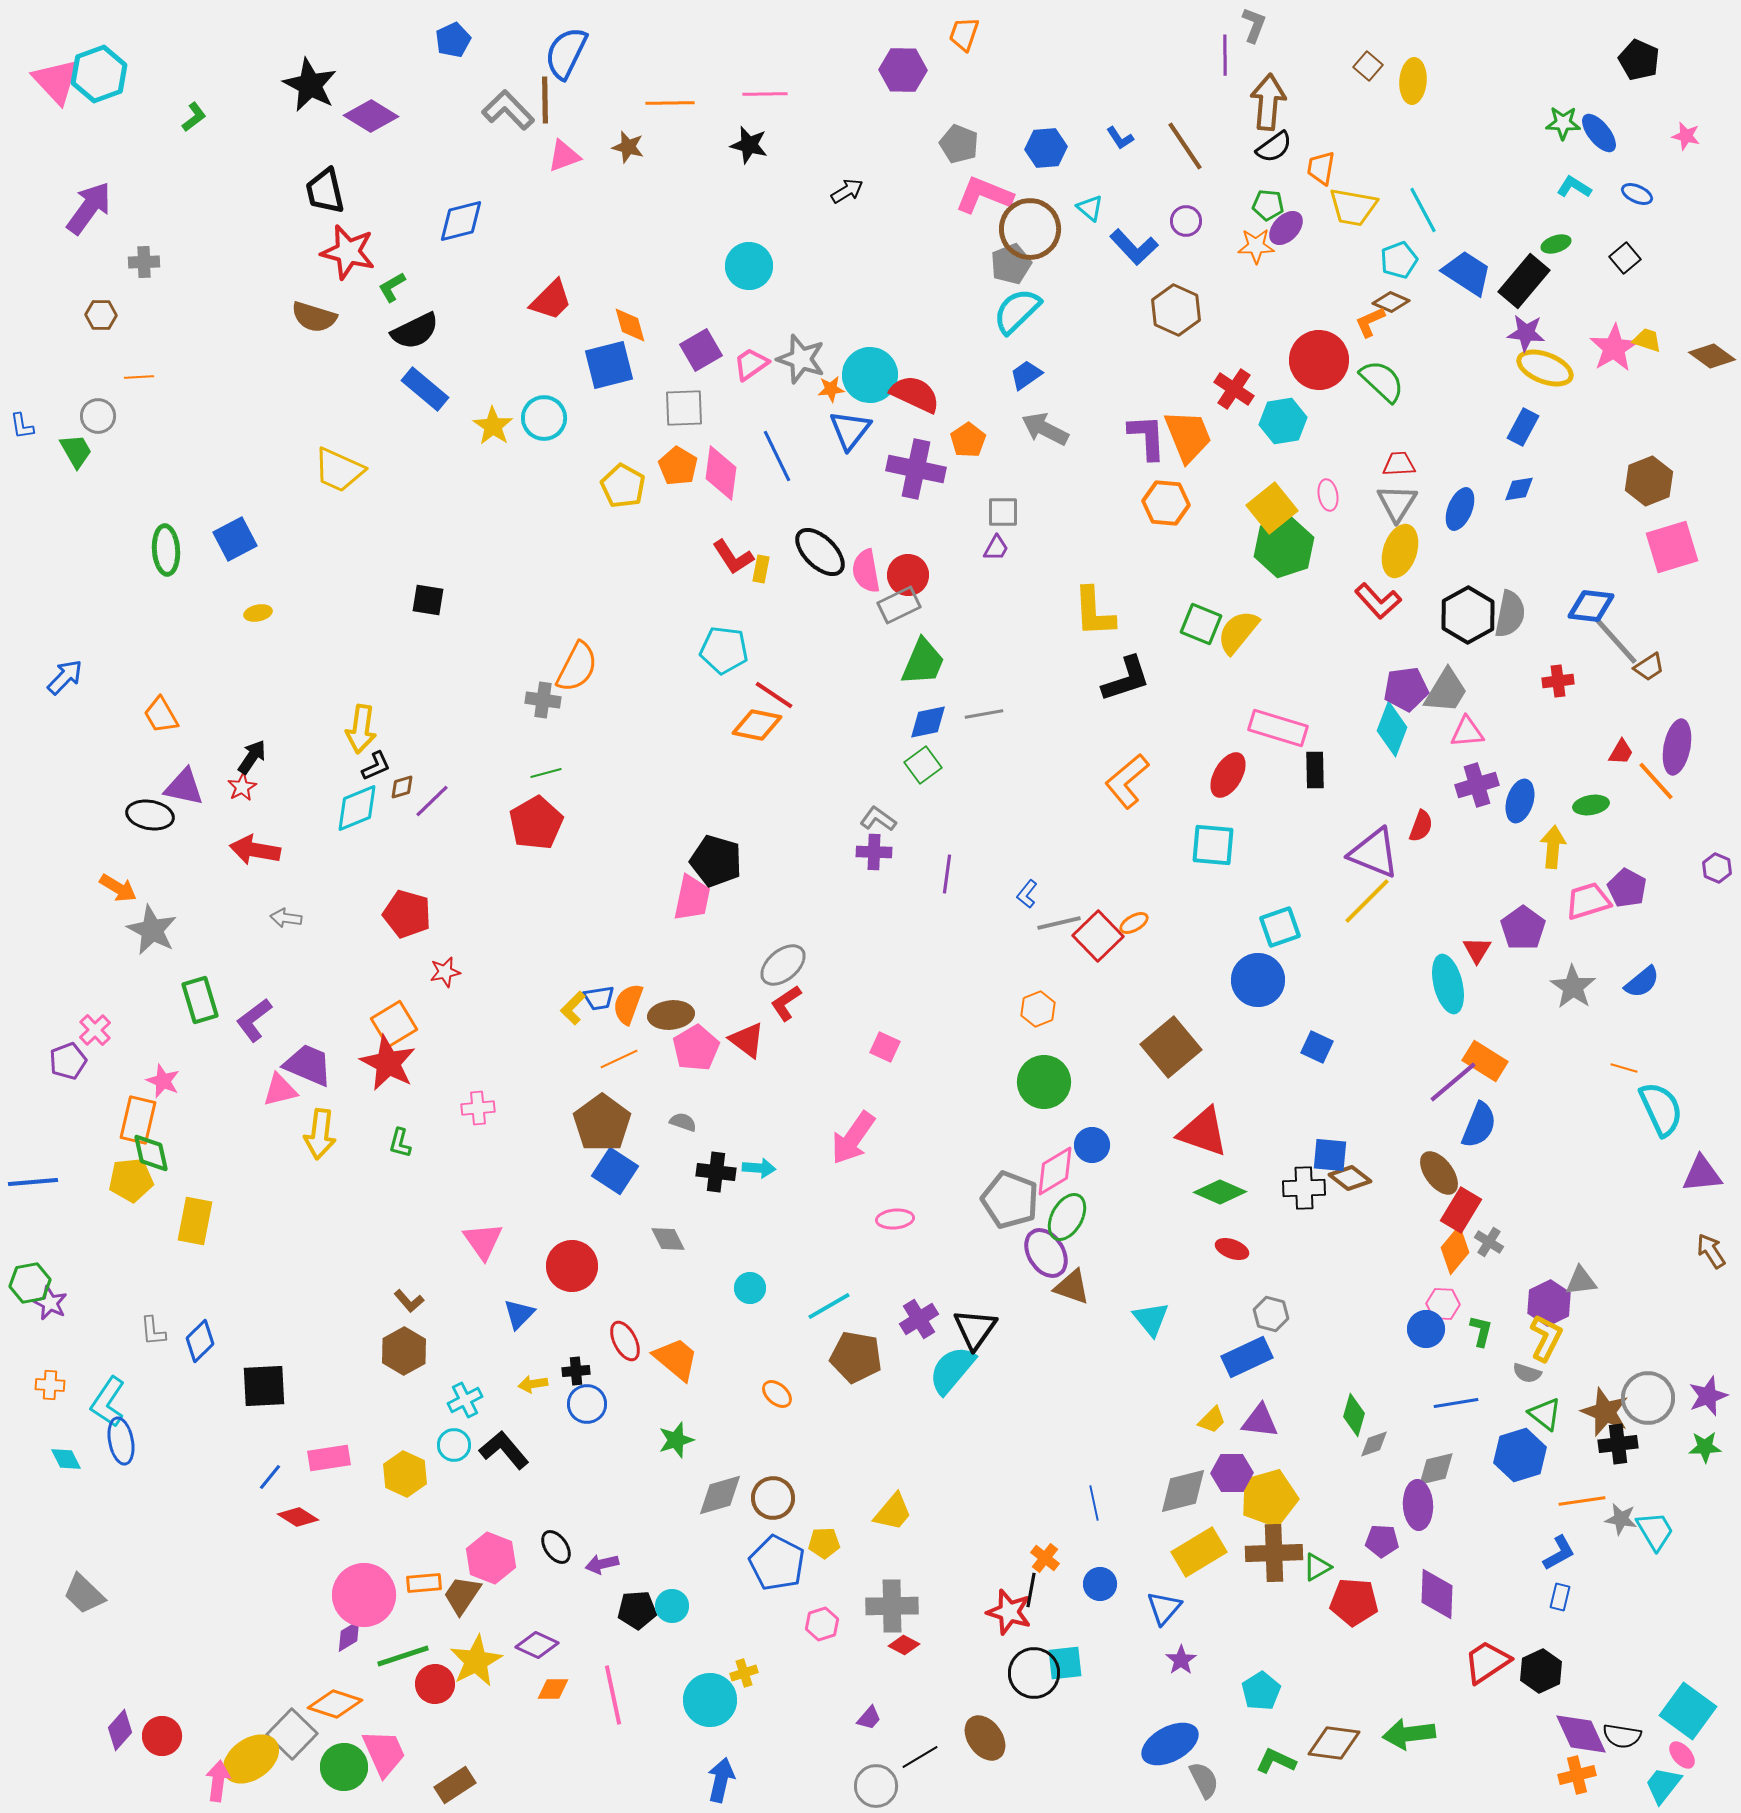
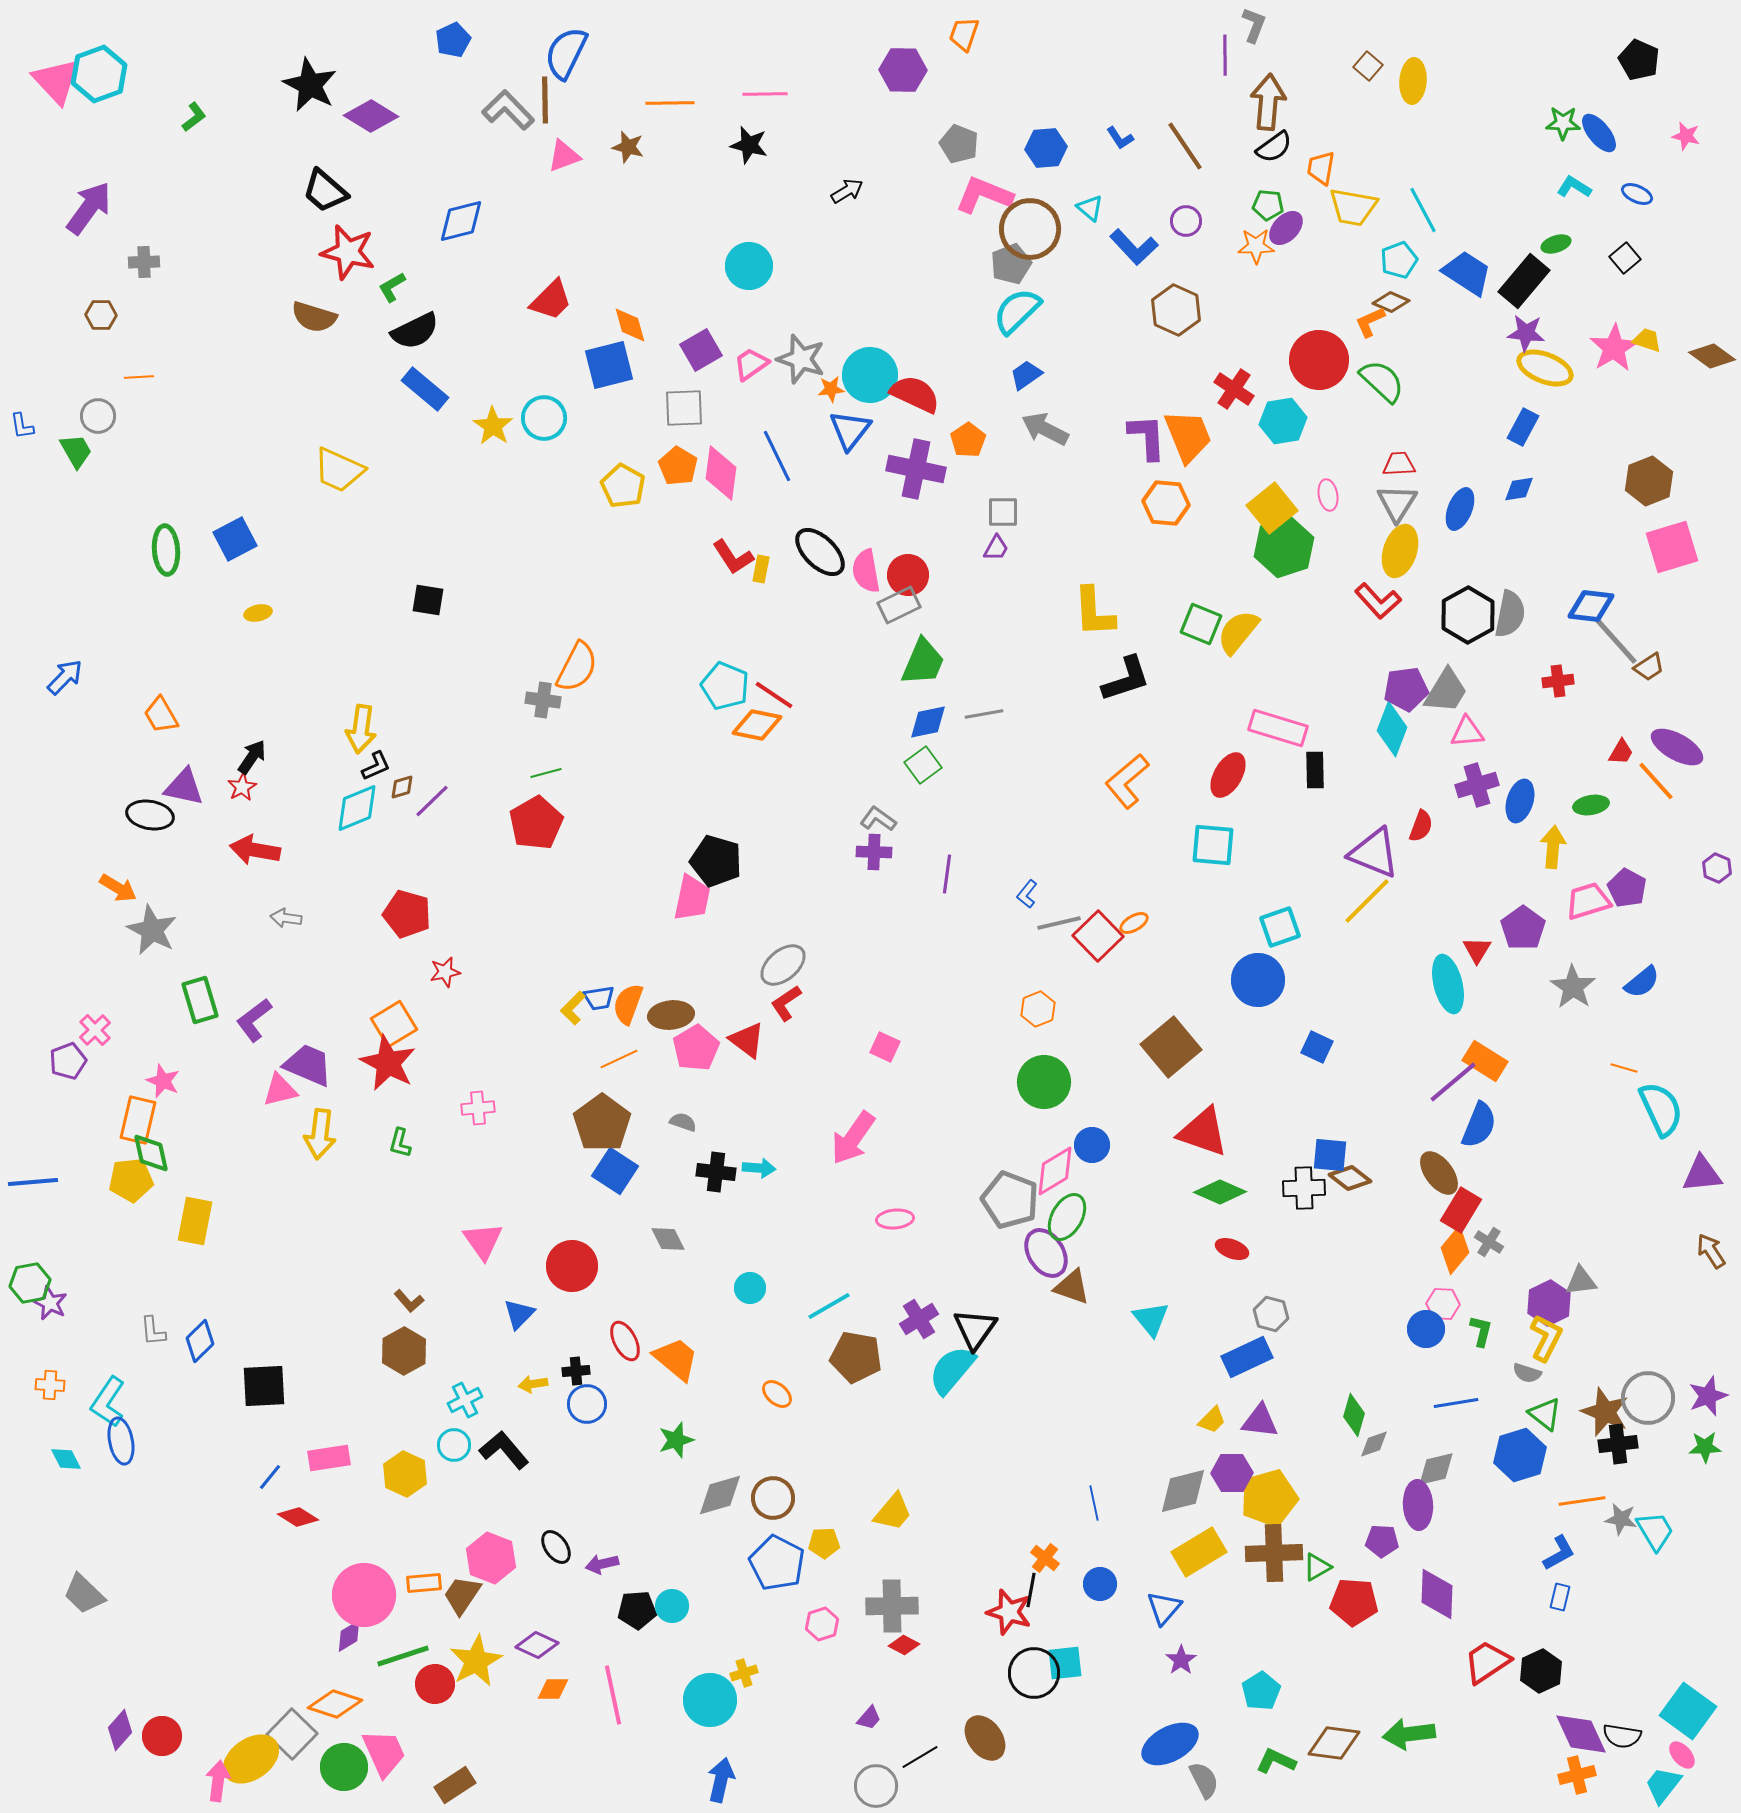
black trapezoid at (325, 191): rotated 36 degrees counterclockwise
cyan pentagon at (724, 650): moved 1 px right, 36 px down; rotated 15 degrees clockwise
purple ellipse at (1677, 747): rotated 72 degrees counterclockwise
